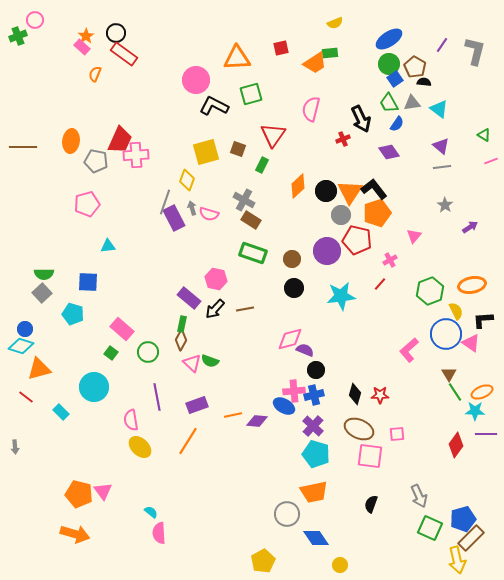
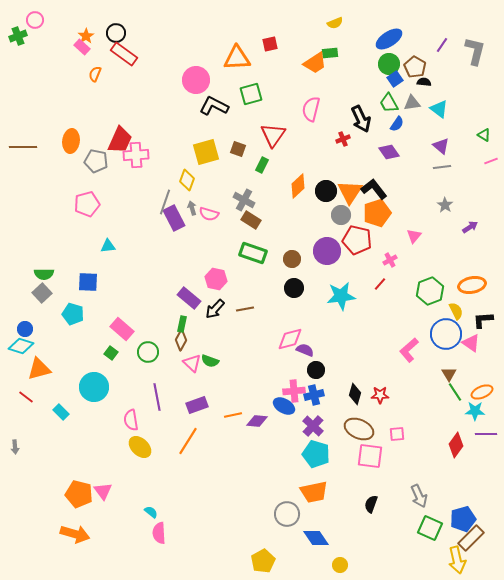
red square at (281, 48): moved 11 px left, 4 px up
